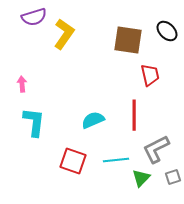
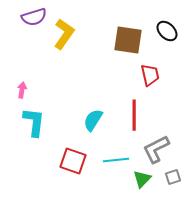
pink arrow: moved 6 px down; rotated 14 degrees clockwise
cyan semicircle: rotated 35 degrees counterclockwise
green triangle: moved 1 px right, 1 px down
